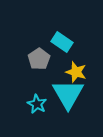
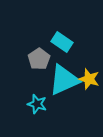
yellow star: moved 13 px right, 7 px down
cyan triangle: moved 4 px left, 14 px up; rotated 36 degrees clockwise
cyan star: rotated 12 degrees counterclockwise
